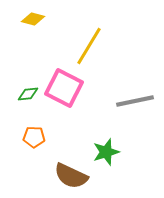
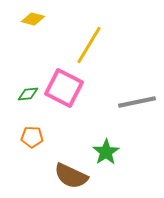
yellow line: moved 1 px up
gray line: moved 2 px right, 1 px down
orange pentagon: moved 2 px left
green star: rotated 16 degrees counterclockwise
